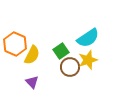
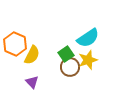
green square: moved 5 px right, 3 px down
